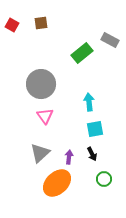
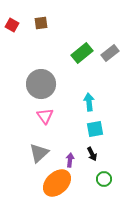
gray rectangle: moved 13 px down; rotated 66 degrees counterclockwise
gray triangle: moved 1 px left
purple arrow: moved 1 px right, 3 px down
